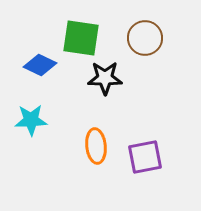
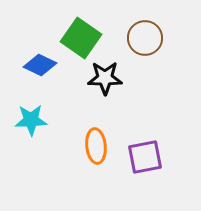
green square: rotated 27 degrees clockwise
